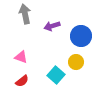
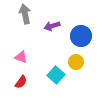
red semicircle: moved 1 px left, 1 px down; rotated 16 degrees counterclockwise
